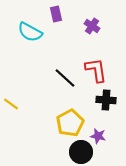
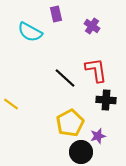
purple star: rotated 28 degrees counterclockwise
